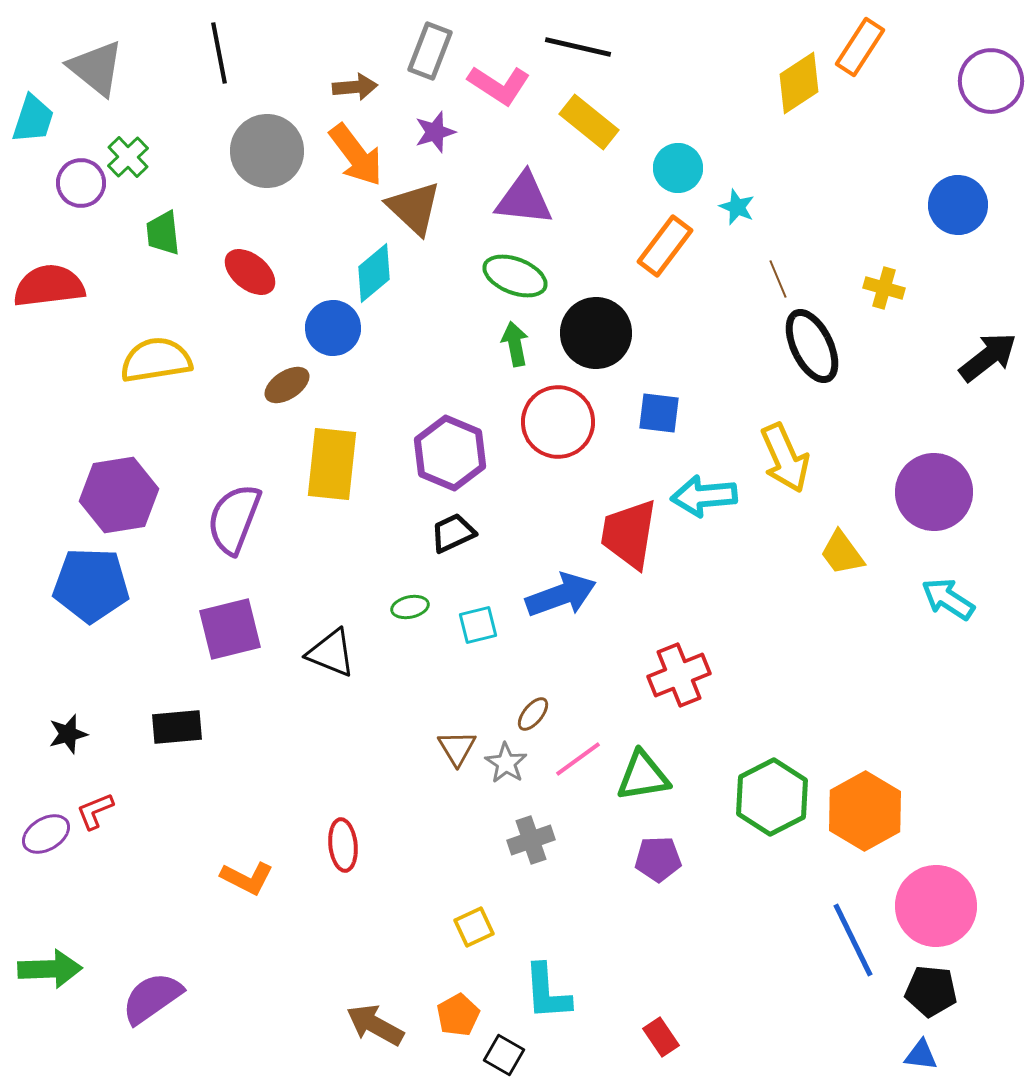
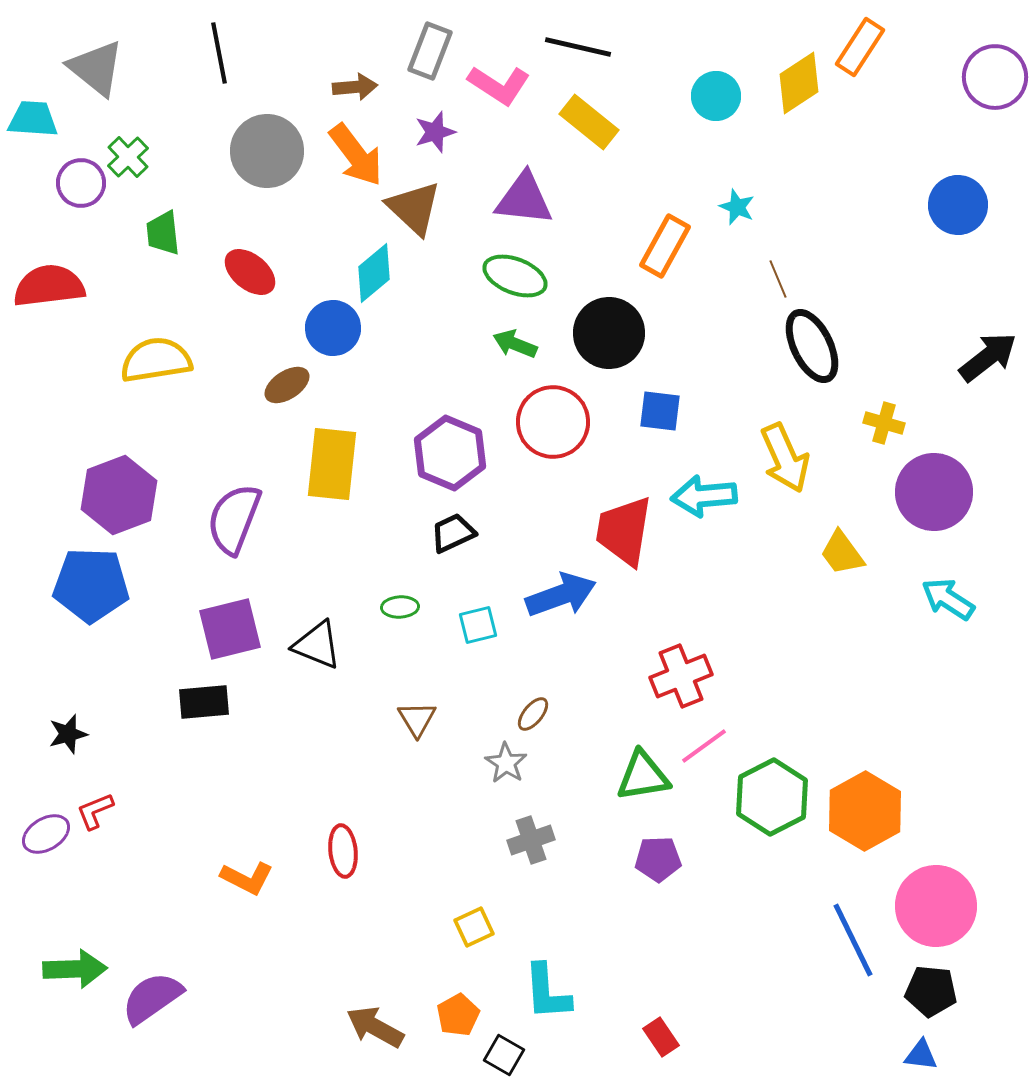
purple circle at (991, 81): moved 4 px right, 4 px up
cyan trapezoid at (33, 119): rotated 104 degrees counterclockwise
cyan circle at (678, 168): moved 38 px right, 72 px up
orange rectangle at (665, 246): rotated 8 degrees counterclockwise
yellow cross at (884, 288): moved 135 px down
black circle at (596, 333): moved 13 px right
green arrow at (515, 344): rotated 57 degrees counterclockwise
blue square at (659, 413): moved 1 px right, 2 px up
red circle at (558, 422): moved 5 px left
purple hexagon at (119, 495): rotated 12 degrees counterclockwise
red trapezoid at (629, 534): moved 5 px left, 3 px up
green ellipse at (410, 607): moved 10 px left; rotated 9 degrees clockwise
black triangle at (331, 653): moved 14 px left, 8 px up
red cross at (679, 675): moved 2 px right, 1 px down
black rectangle at (177, 727): moved 27 px right, 25 px up
brown triangle at (457, 748): moved 40 px left, 29 px up
pink line at (578, 759): moved 126 px right, 13 px up
red ellipse at (343, 845): moved 6 px down
green arrow at (50, 969): moved 25 px right
brown arrow at (375, 1025): moved 2 px down
